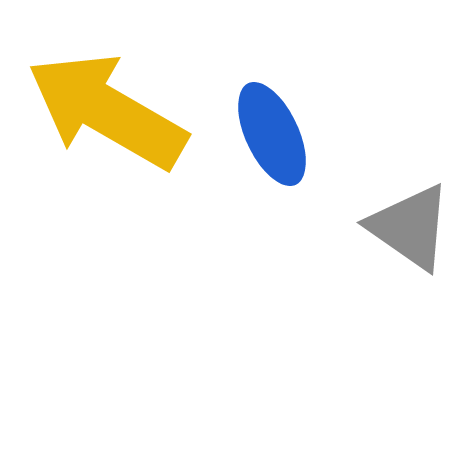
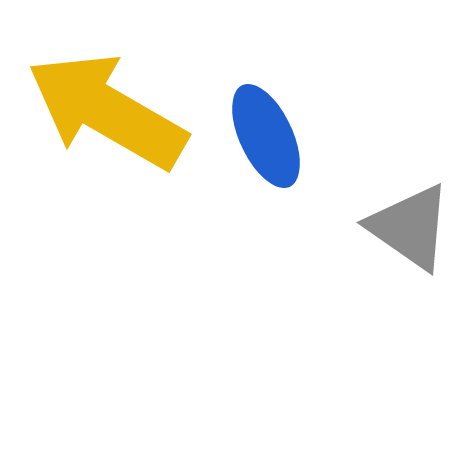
blue ellipse: moved 6 px left, 2 px down
